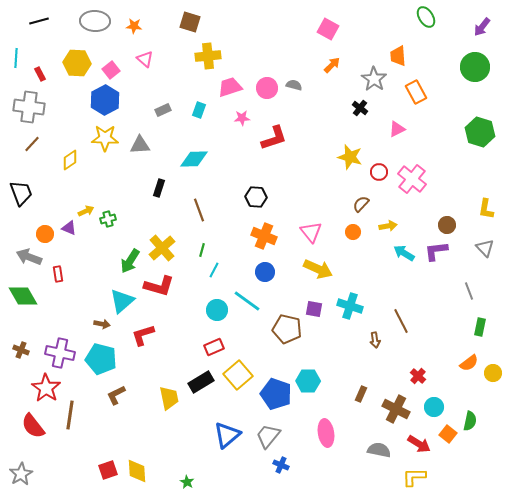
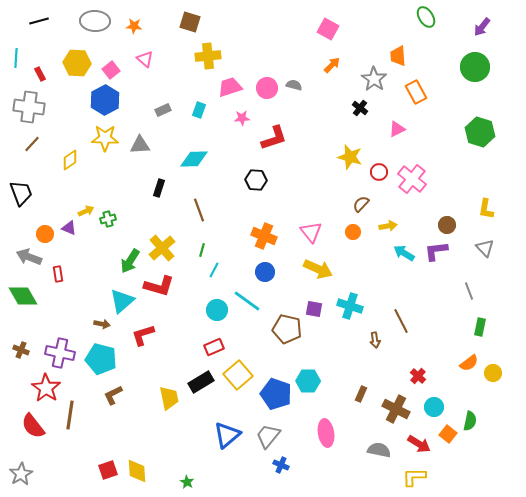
black hexagon at (256, 197): moved 17 px up
brown L-shape at (116, 395): moved 3 px left
